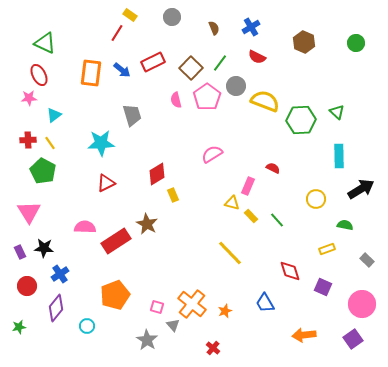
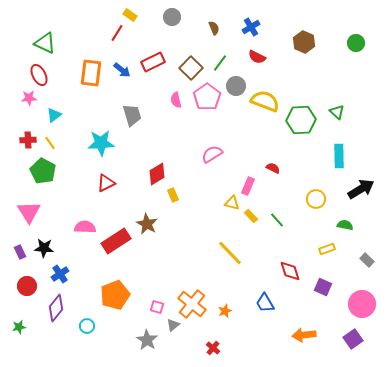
gray triangle at (173, 325): rotated 32 degrees clockwise
